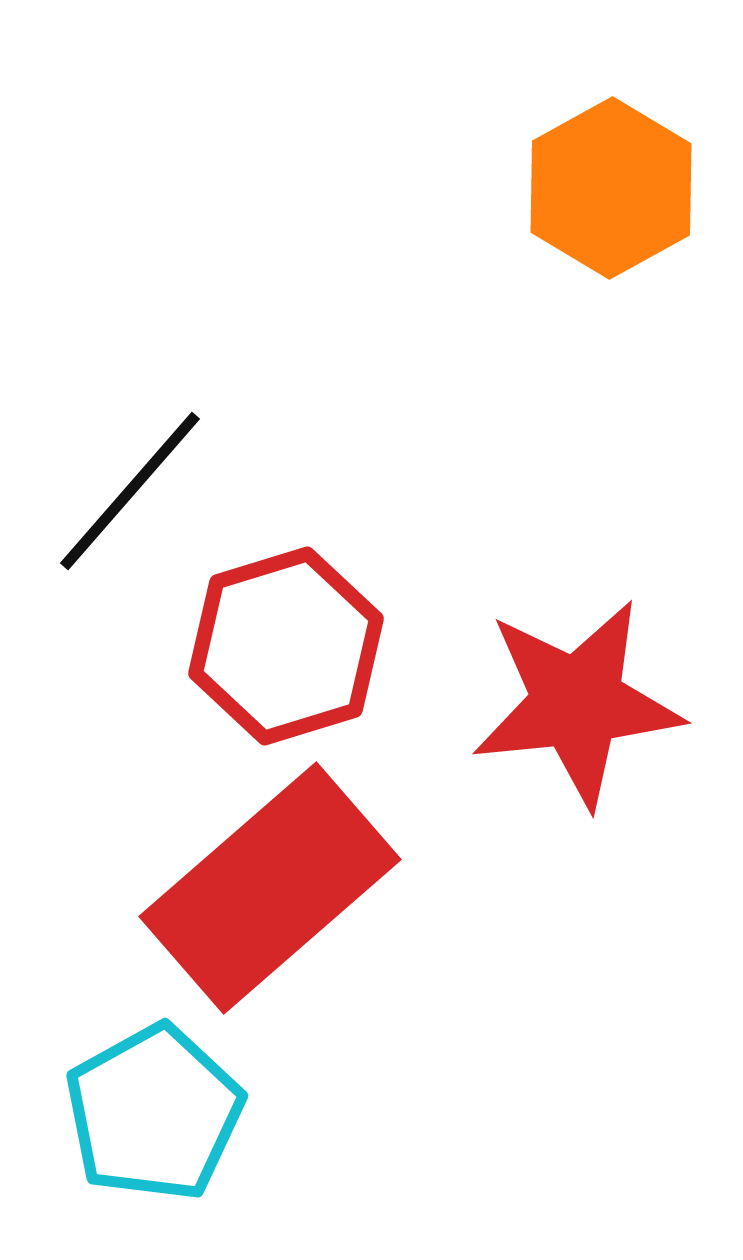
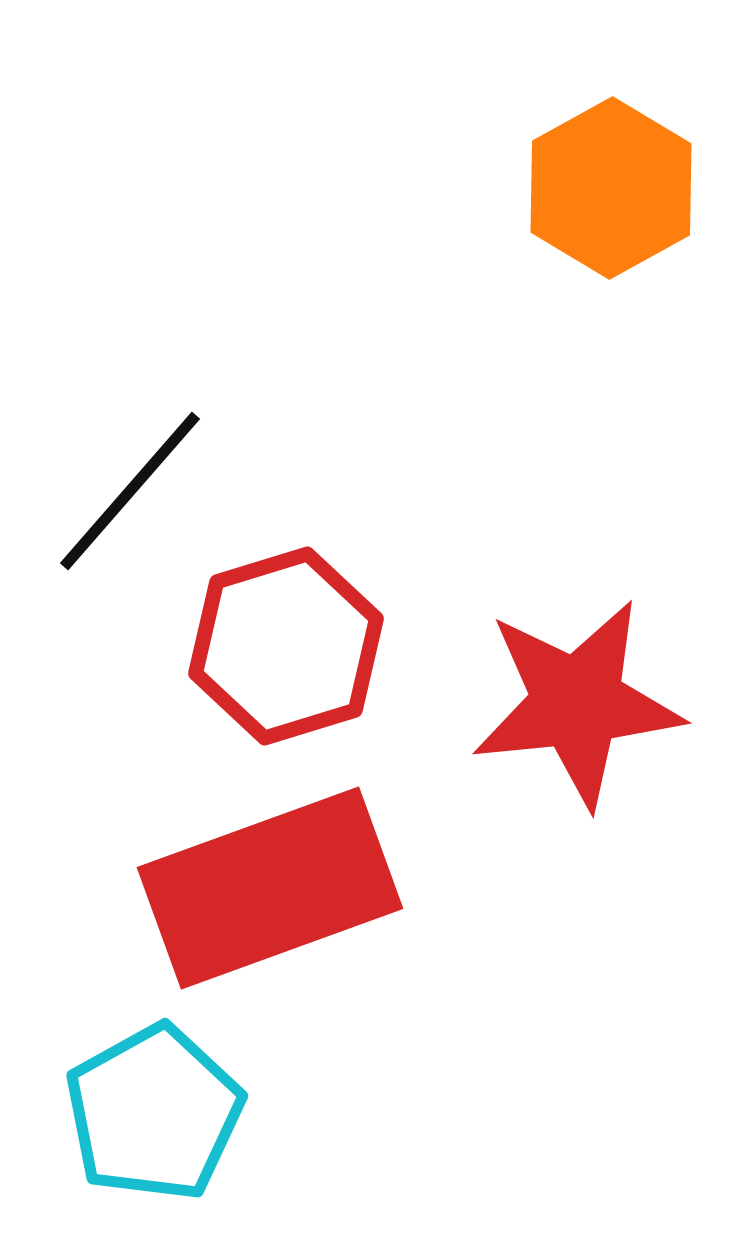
red rectangle: rotated 21 degrees clockwise
